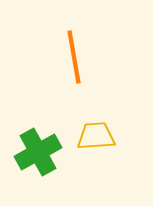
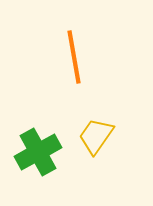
yellow trapezoid: rotated 51 degrees counterclockwise
